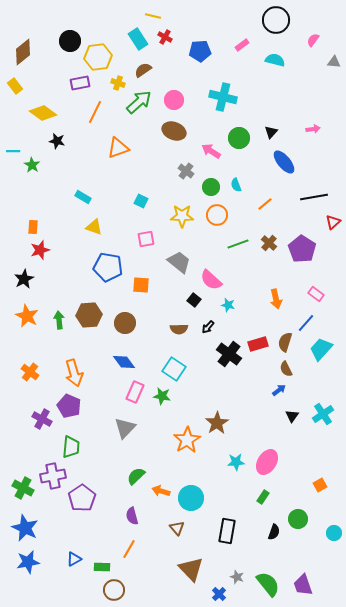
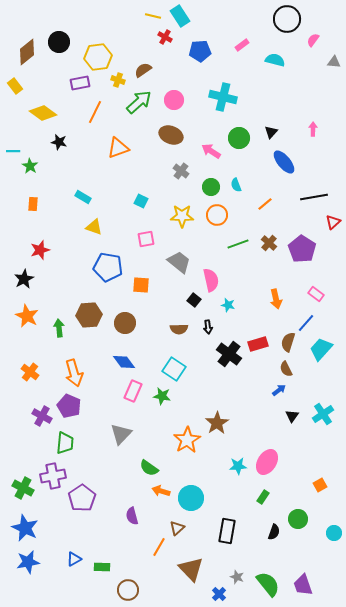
black circle at (276, 20): moved 11 px right, 1 px up
cyan rectangle at (138, 39): moved 42 px right, 23 px up
black circle at (70, 41): moved 11 px left, 1 px down
brown diamond at (23, 52): moved 4 px right
yellow cross at (118, 83): moved 3 px up
pink arrow at (313, 129): rotated 80 degrees counterclockwise
brown ellipse at (174, 131): moved 3 px left, 4 px down
black star at (57, 141): moved 2 px right, 1 px down
green star at (32, 165): moved 2 px left, 1 px down
gray cross at (186, 171): moved 5 px left
orange rectangle at (33, 227): moved 23 px up
pink semicircle at (211, 280): rotated 145 degrees counterclockwise
green arrow at (59, 320): moved 8 px down
black arrow at (208, 327): rotated 48 degrees counterclockwise
brown semicircle at (285, 342): moved 3 px right
pink rectangle at (135, 392): moved 2 px left, 1 px up
purple cross at (42, 419): moved 3 px up
gray triangle at (125, 428): moved 4 px left, 6 px down
green trapezoid at (71, 447): moved 6 px left, 4 px up
cyan star at (236, 462): moved 2 px right, 4 px down
green semicircle at (136, 476): moved 13 px right, 8 px up; rotated 102 degrees counterclockwise
brown triangle at (177, 528): rotated 28 degrees clockwise
orange line at (129, 549): moved 30 px right, 2 px up
brown circle at (114, 590): moved 14 px right
